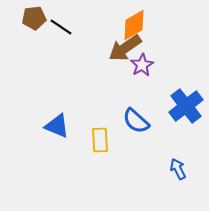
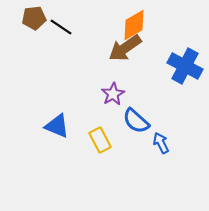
purple star: moved 29 px left, 29 px down
blue cross: moved 1 px left, 40 px up; rotated 24 degrees counterclockwise
yellow rectangle: rotated 25 degrees counterclockwise
blue arrow: moved 17 px left, 26 px up
